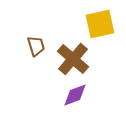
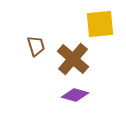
yellow square: rotated 8 degrees clockwise
purple diamond: rotated 36 degrees clockwise
